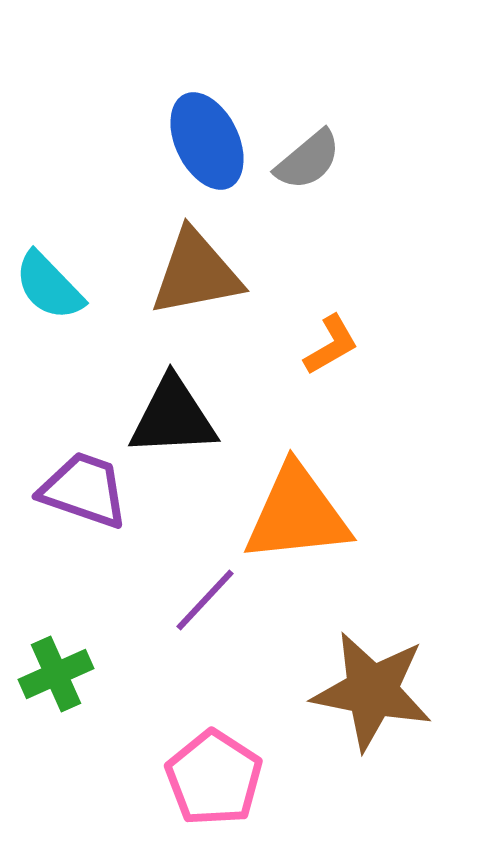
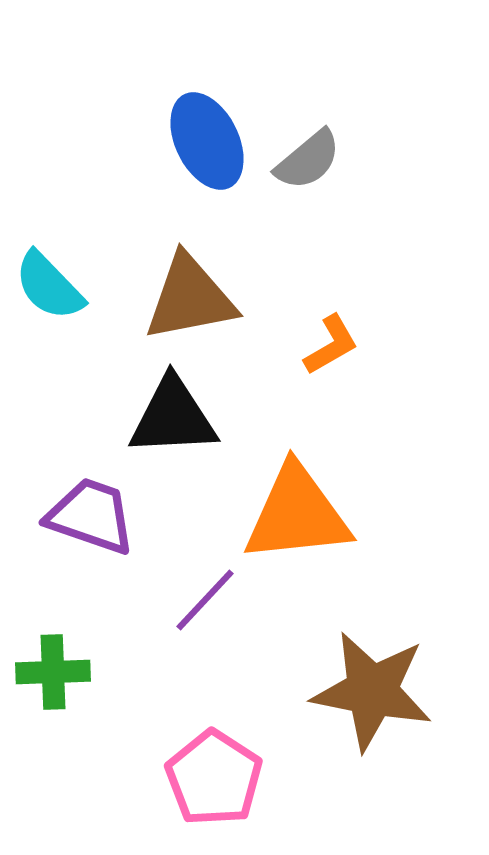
brown triangle: moved 6 px left, 25 px down
purple trapezoid: moved 7 px right, 26 px down
green cross: moved 3 px left, 2 px up; rotated 22 degrees clockwise
